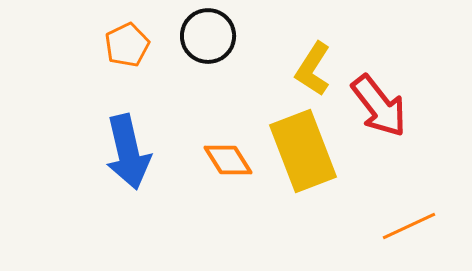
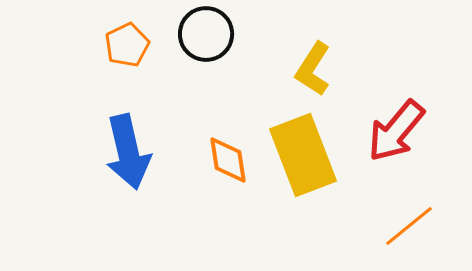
black circle: moved 2 px left, 2 px up
red arrow: moved 17 px right, 25 px down; rotated 78 degrees clockwise
yellow rectangle: moved 4 px down
orange diamond: rotated 24 degrees clockwise
orange line: rotated 14 degrees counterclockwise
